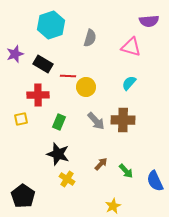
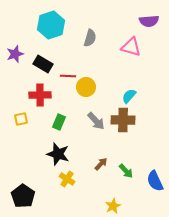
cyan semicircle: moved 13 px down
red cross: moved 2 px right
